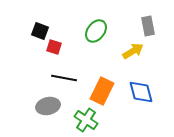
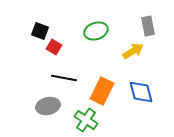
green ellipse: rotated 35 degrees clockwise
red square: rotated 14 degrees clockwise
